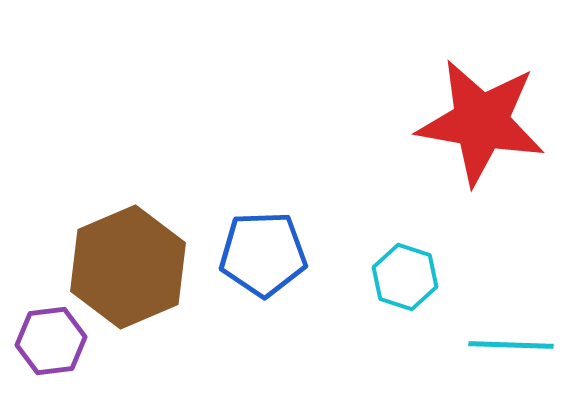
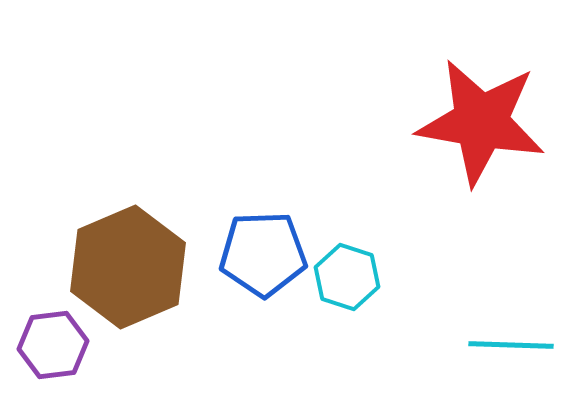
cyan hexagon: moved 58 px left
purple hexagon: moved 2 px right, 4 px down
